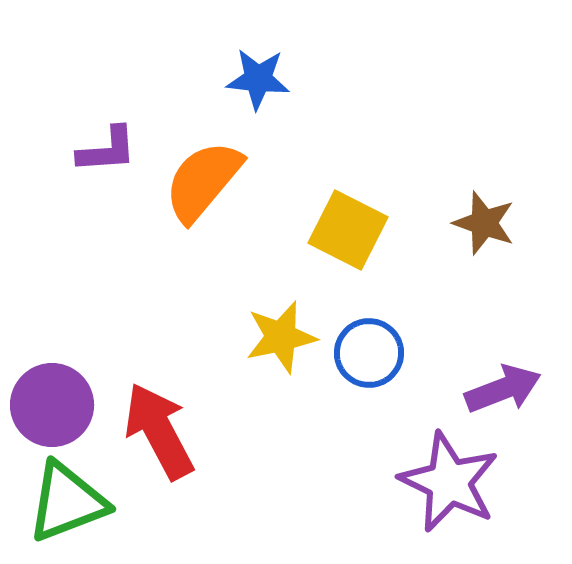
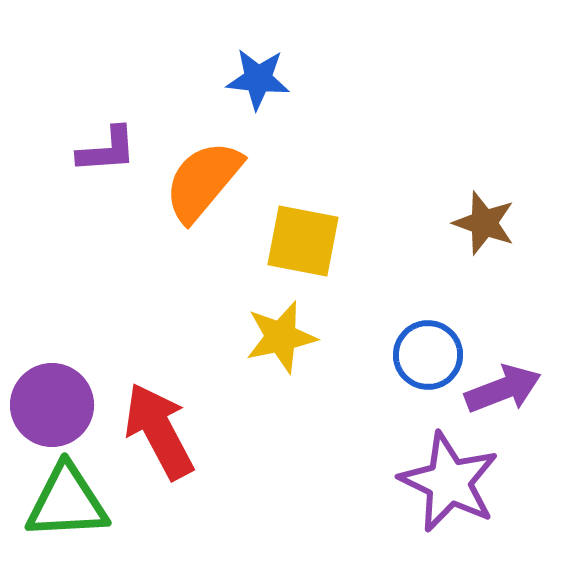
yellow square: moved 45 px left, 11 px down; rotated 16 degrees counterclockwise
blue circle: moved 59 px right, 2 px down
green triangle: rotated 18 degrees clockwise
